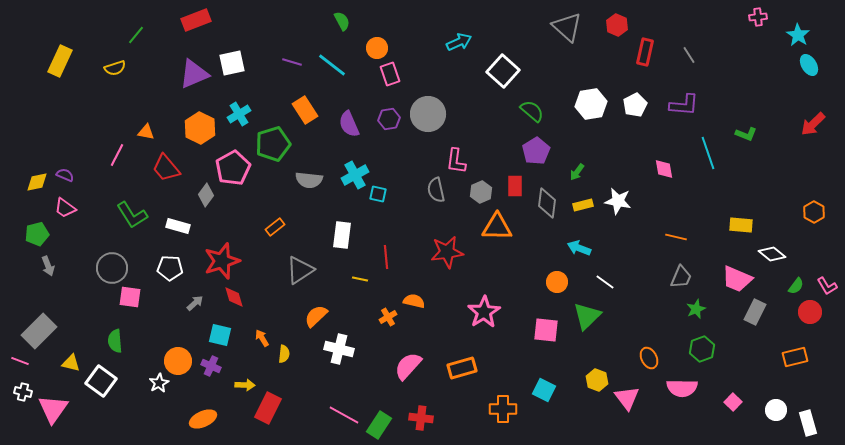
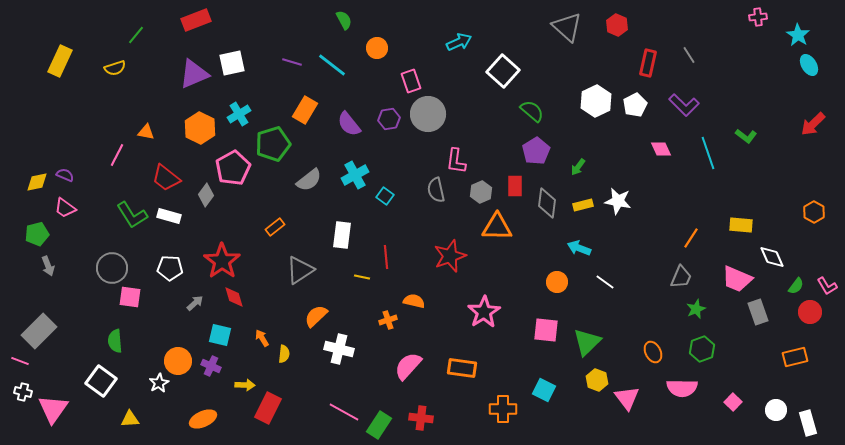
green semicircle at (342, 21): moved 2 px right, 1 px up
red rectangle at (645, 52): moved 3 px right, 11 px down
pink rectangle at (390, 74): moved 21 px right, 7 px down
white hexagon at (591, 104): moved 5 px right, 3 px up; rotated 16 degrees counterclockwise
purple L-shape at (684, 105): rotated 40 degrees clockwise
orange rectangle at (305, 110): rotated 64 degrees clockwise
purple semicircle at (349, 124): rotated 16 degrees counterclockwise
green L-shape at (746, 134): moved 2 px down; rotated 15 degrees clockwise
red trapezoid at (166, 168): moved 10 px down; rotated 12 degrees counterclockwise
pink diamond at (664, 169): moved 3 px left, 20 px up; rotated 15 degrees counterclockwise
green arrow at (577, 172): moved 1 px right, 5 px up
gray semicircle at (309, 180): rotated 44 degrees counterclockwise
cyan square at (378, 194): moved 7 px right, 2 px down; rotated 24 degrees clockwise
white rectangle at (178, 226): moved 9 px left, 10 px up
orange line at (676, 237): moved 15 px right, 1 px down; rotated 70 degrees counterclockwise
red star at (447, 252): moved 3 px right, 4 px down; rotated 12 degrees counterclockwise
white diamond at (772, 254): moved 3 px down; rotated 28 degrees clockwise
red star at (222, 261): rotated 18 degrees counterclockwise
yellow line at (360, 279): moved 2 px right, 2 px up
gray rectangle at (755, 312): moved 3 px right; rotated 45 degrees counterclockwise
green triangle at (587, 316): moved 26 px down
orange cross at (388, 317): moved 3 px down; rotated 12 degrees clockwise
orange ellipse at (649, 358): moved 4 px right, 6 px up
yellow triangle at (71, 363): moved 59 px right, 56 px down; rotated 18 degrees counterclockwise
orange rectangle at (462, 368): rotated 24 degrees clockwise
pink line at (344, 415): moved 3 px up
